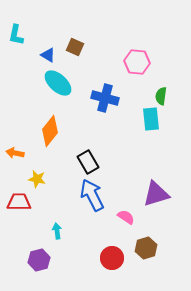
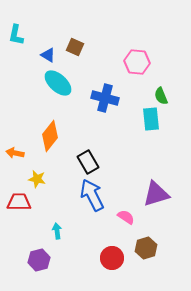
green semicircle: rotated 30 degrees counterclockwise
orange diamond: moved 5 px down
